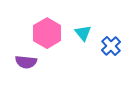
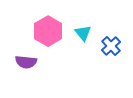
pink hexagon: moved 1 px right, 2 px up
